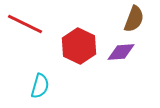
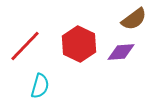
brown semicircle: rotated 32 degrees clockwise
red line: moved 22 px down; rotated 72 degrees counterclockwise
red hexagon: moved 2 px up
